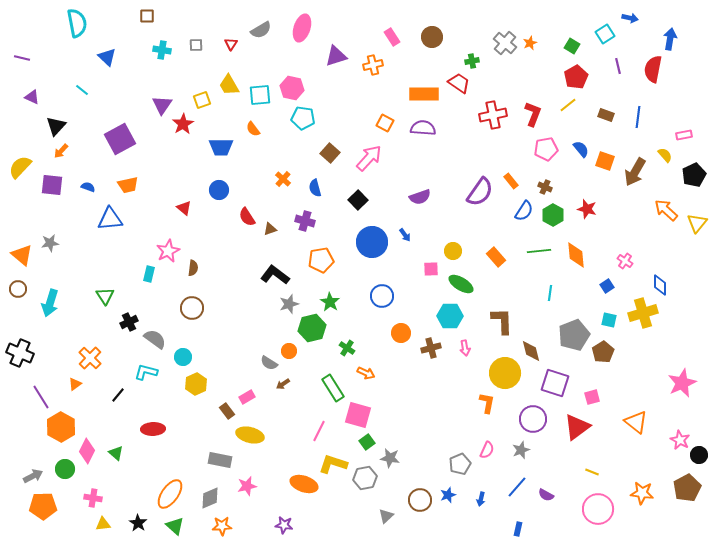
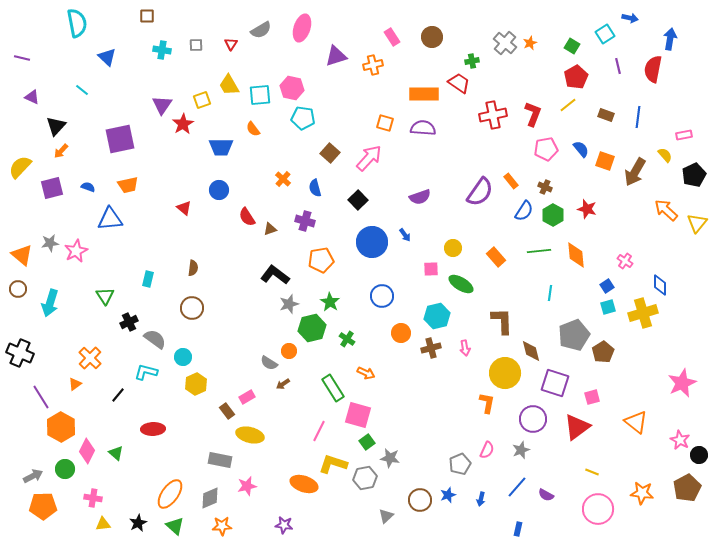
orange square at (385, 123): rotated 12 degrees counterclockwise
purple square at (120, 139): rotated 16 degrees clockwise
purple square at (52, 185): moved 3 px down; rotated 20 degrees counterclockwise
pink star at (168, 251): moved 92 px left
yellow circle at (453, 251): moved 3 px up
cyan rectangle at (149, 274): moved 1 px left, 5 px down
cyan hexagon at (450, 316): moved 13 px left; rotated 15 degrees counterclockwise
cyan square at (609, 320): moved 1 px left, 13 px up; rotated 28 degrees counterclockwise
green cross at (347, 348): moved 9 px up
black star at (138, 523): rotated 12 degrees clockwise
